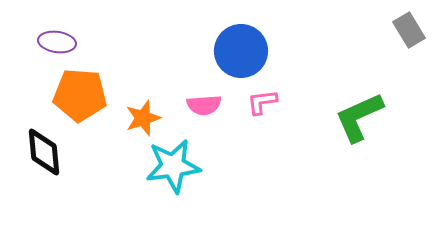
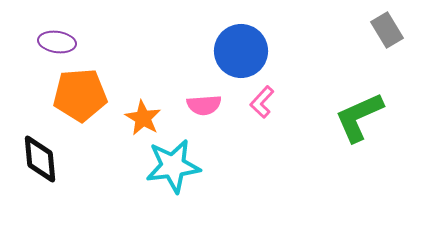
gray rectangle: moved 22 px left
orange pentagon: rotated 8 degrees counterclockwise
pink L-shape: rotated 40 degrees counterclockwise
orange star: rotated 24 degrees counterclockwise
black diamond: moved 4 px left, 7 px down
